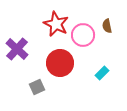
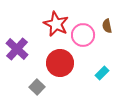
gray square: rotated 21 degrees counterclockwise
